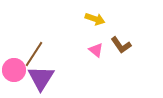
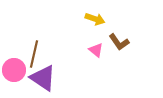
brown L-shape: moved 2 px left, 3 px up
brown line: rotated 20 degrees counterclockwise
purple triangle: moved 2 px right; rotated 28 degrees counterclockwise
